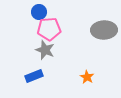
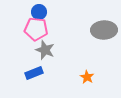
pink pentagon: moved 13 px left; rotated 10 degrees clockwise
blue rectangle: moved 3 px up
